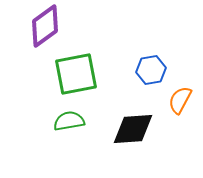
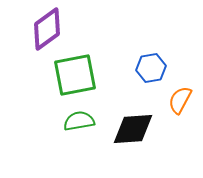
purple diamond: moved 2 px right, 3 px down
blue hexagon: moved 2 px up
green square: moved 1 px left, 1 px down
green semicircle: moved 10 px right
